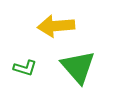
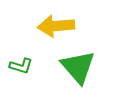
green L-shape: moved 4 px left, 2 px up
